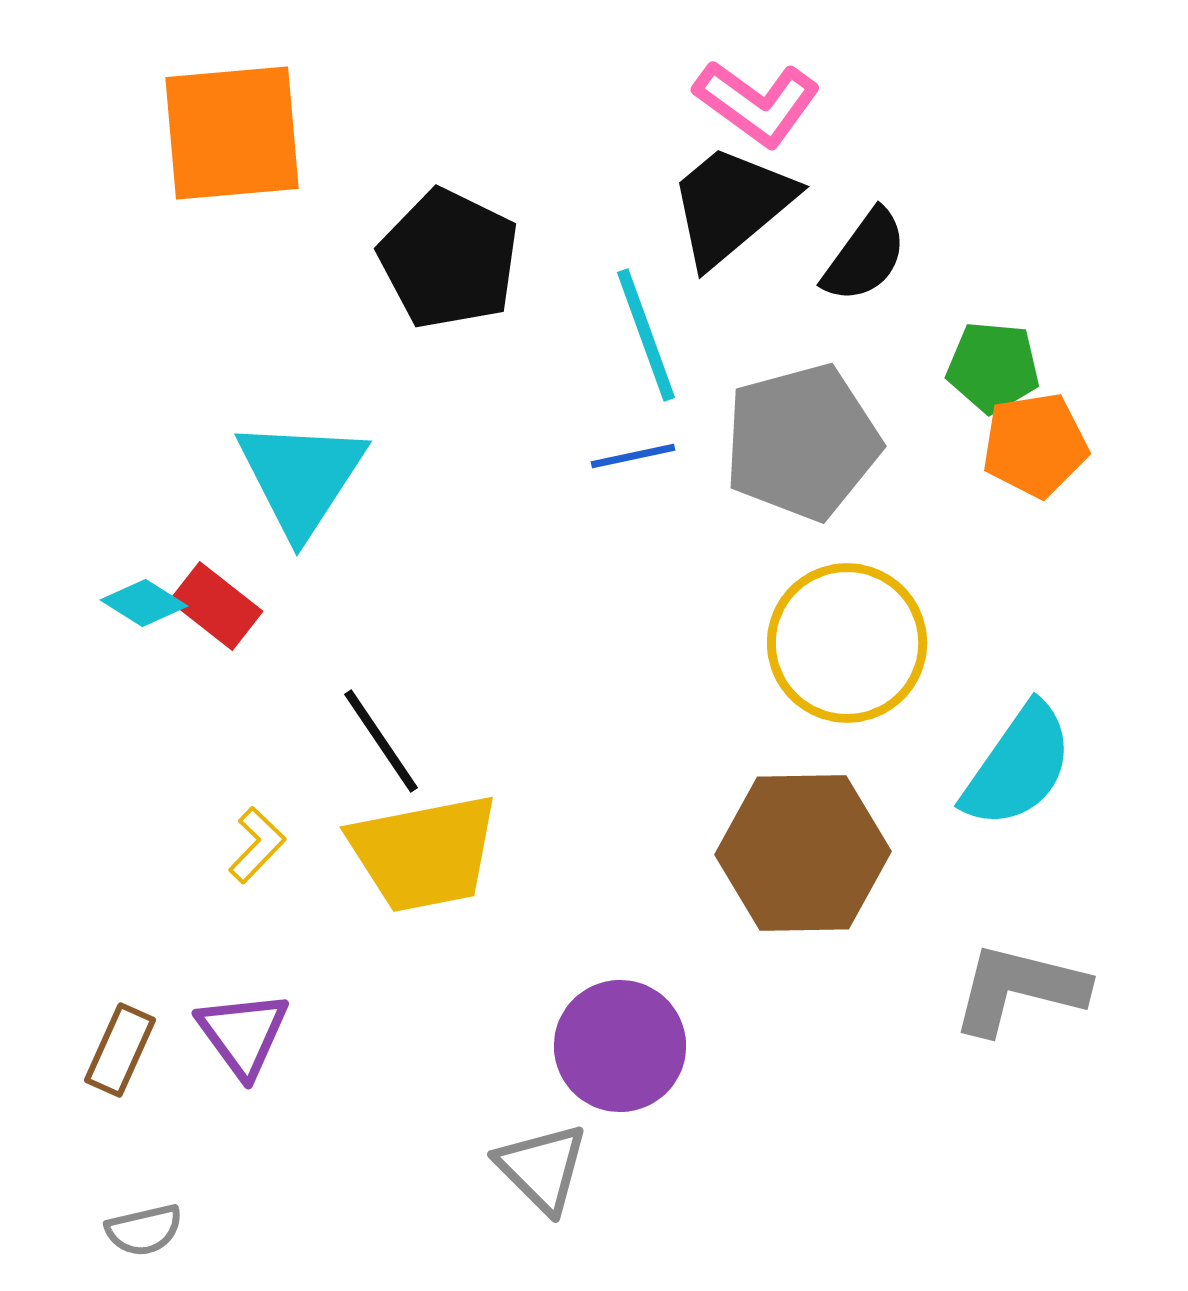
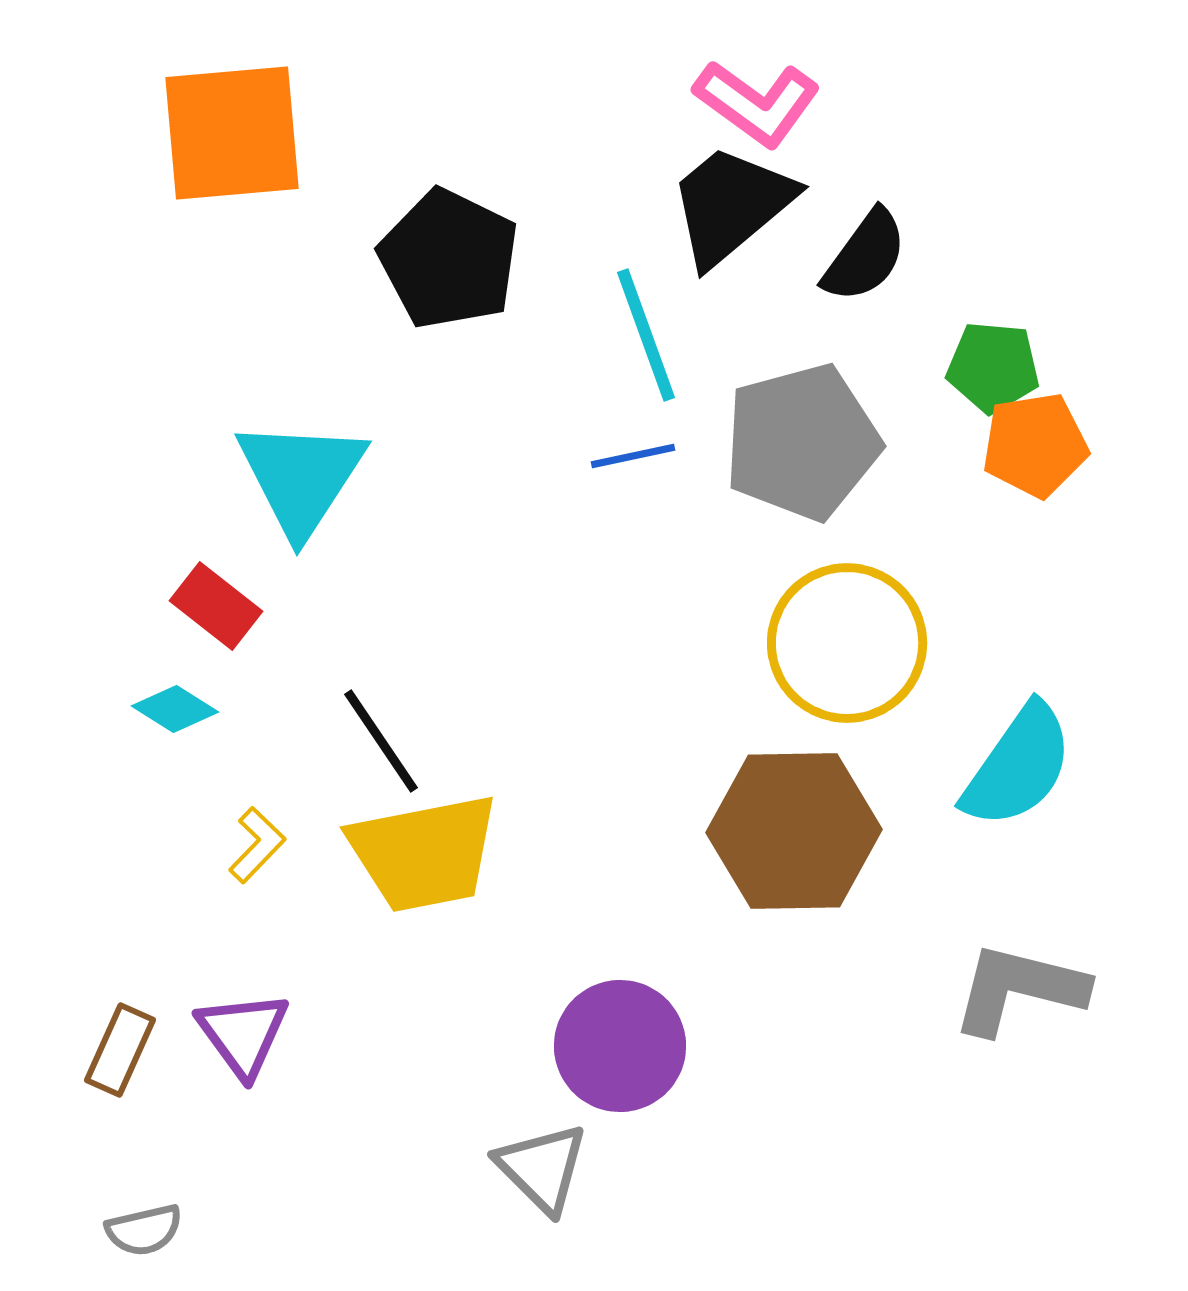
cyan diamond: moved 31 px right, 106 px down
brown hexagon: moved 9 px left, 22 px up
